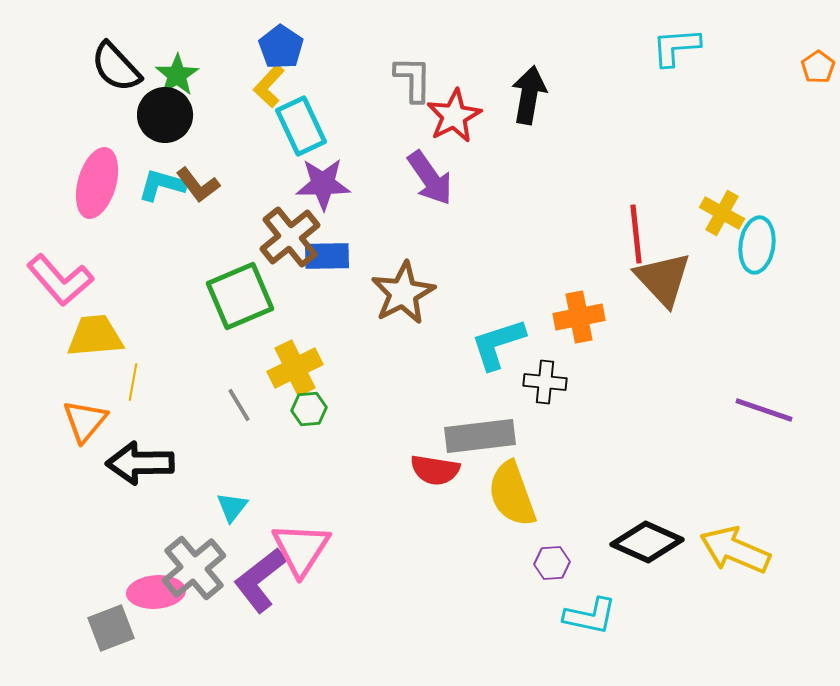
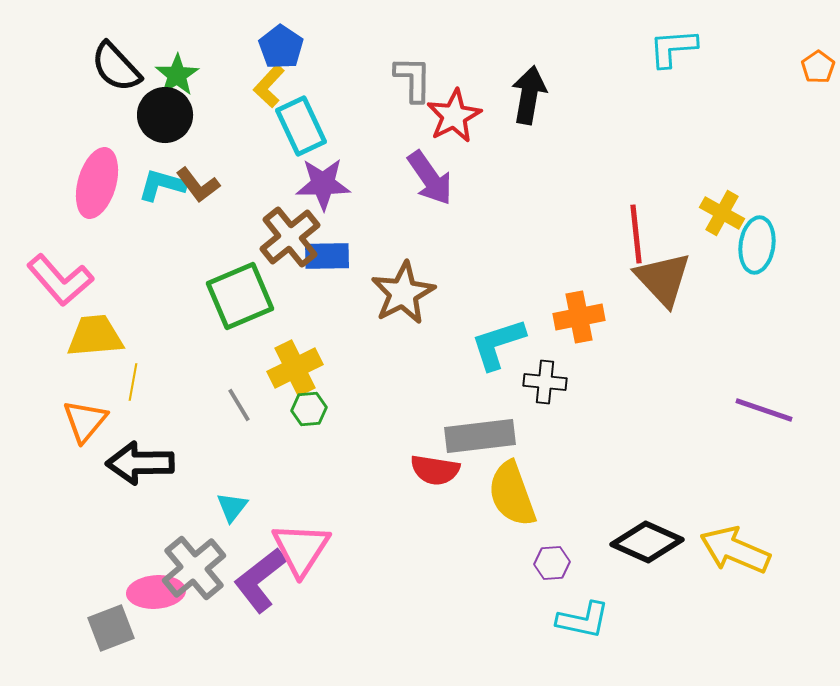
cyan L-shape at (676, 47): moved 3 px left, 1 px down
cyan L-shape at (590, 616): moved 7 px left, 4 px down
